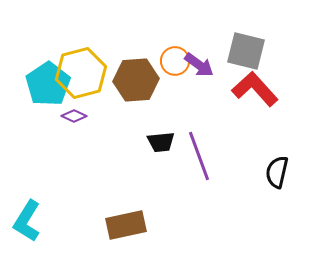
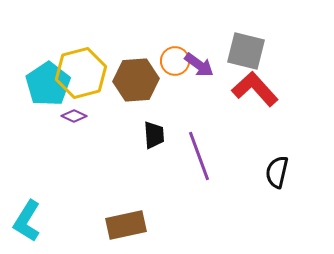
black trapezoid: moved 7 px left, 7 px up; rotated 88 degrees counterclockwise
